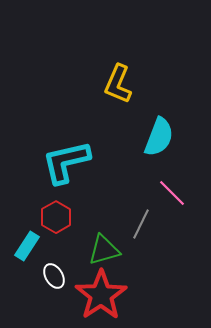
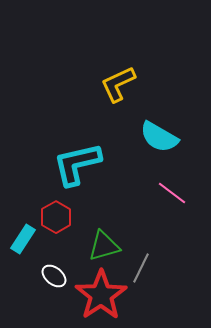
yellow L-shape: rotated 42 degrees clockwise
cyan semicircle: rotated 99 degrees clockwise
cyan L-shape: moved 11 px right, 2 px down
pink line: rotated 8 degrees counterclockwise
gray line: moved 44 px down
cyan rectangle: moved 4 px left, 7 px up
green triangle: moved 4 px up
white ellipse: rotated 20 degrees counterclockwise
